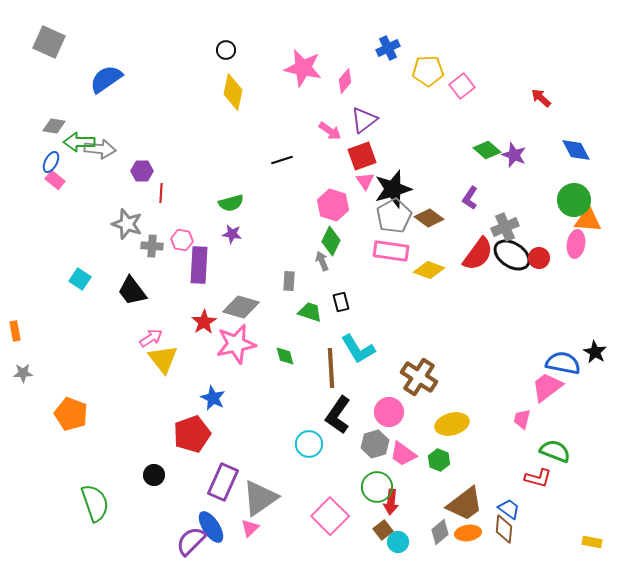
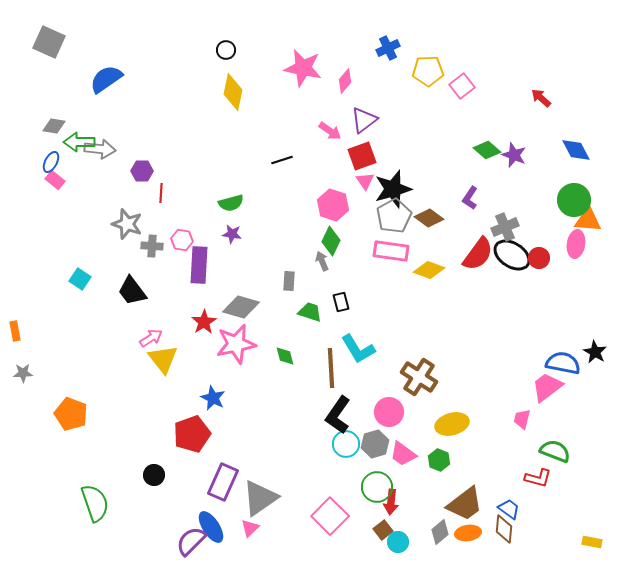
cyan circle at (309, 444): moved 37 px right
